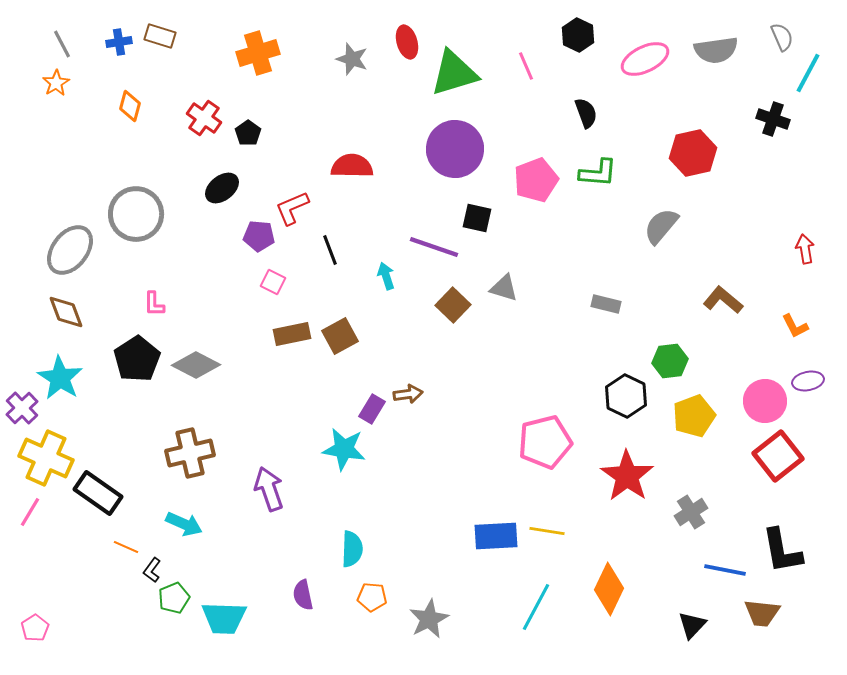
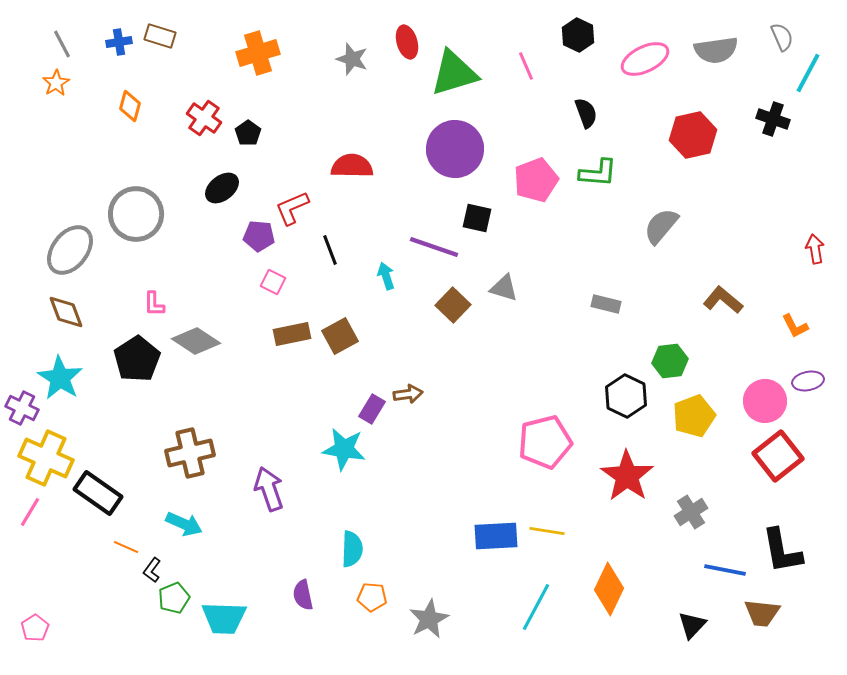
red hexagon at (693, 153): moved 18 px up
red arrow at (805, 249): moved 10 px right
gray diamond at (196, 365): moved 24 px up; rotated 6 degrees clockwise
purple cross at (22, 408): rotated 20 degrees counterclockwise
